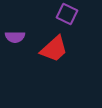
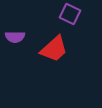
purple square: moved 3 px right
